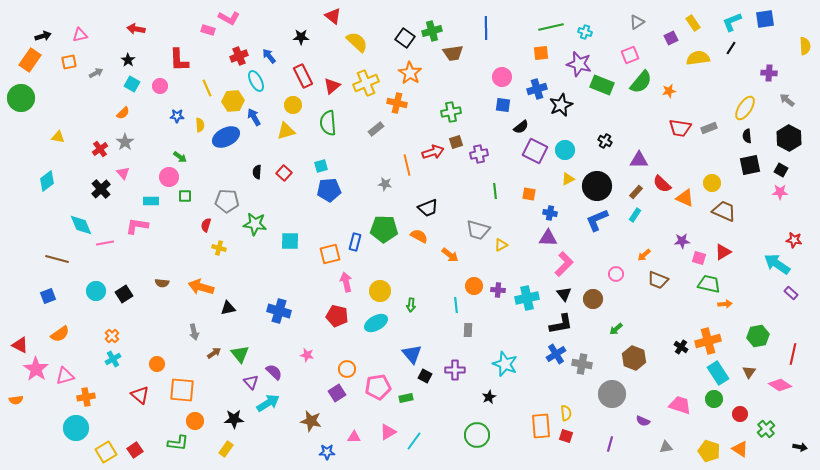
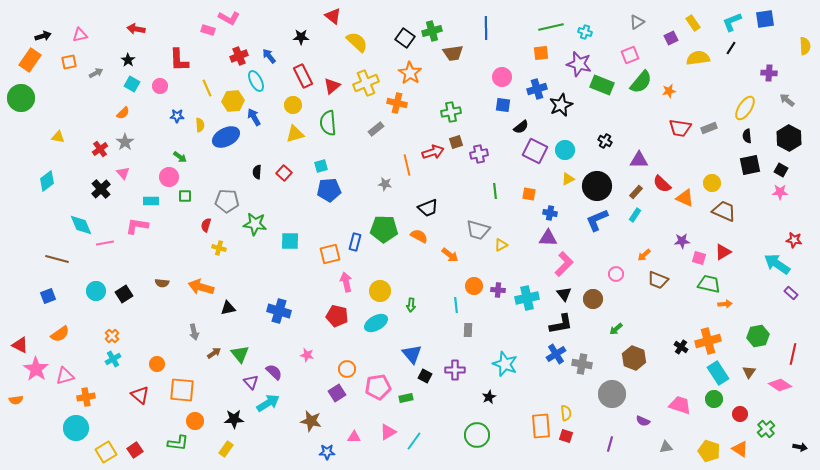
yellow triangle at (286, 131): moved 9 px right, 3 px down
